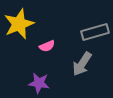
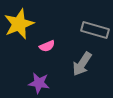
gray rectangle: moved 2 px up; rotated 32 degrees clockwise
